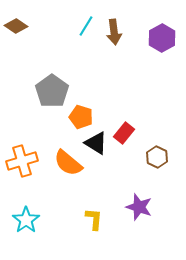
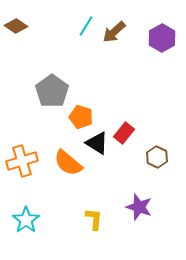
brown arrow: rotated 55 degrees clockwise
black triangle: moved 1 px right
